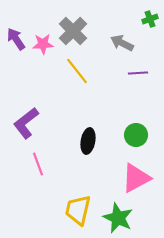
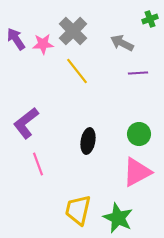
green circle: moved 3 px right, 1 px up
pink triangle: moved 1 px right, 6 px up
